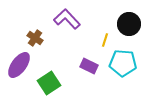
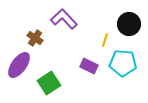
purple L-shape: moved 3 px left
